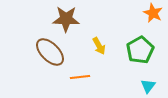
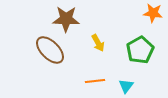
orange star: rotated 18 degrees counterclockwise
yellow arrow: moved 1 px left, 3 px up
brown ellipse: moved 2 px up
orange line: moved 15 px right, 4 px down
cyan triangle: moved 22 px left
